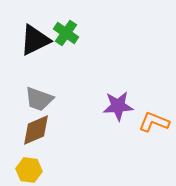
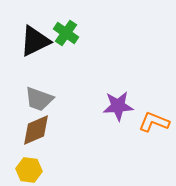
black triangle: moved 1 px down
